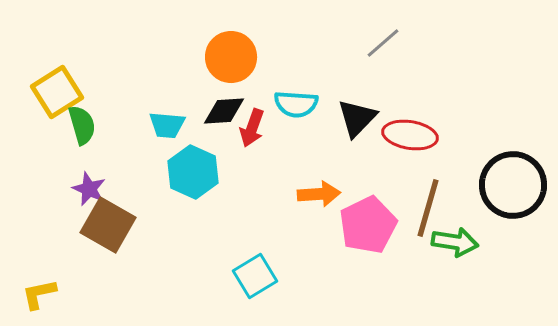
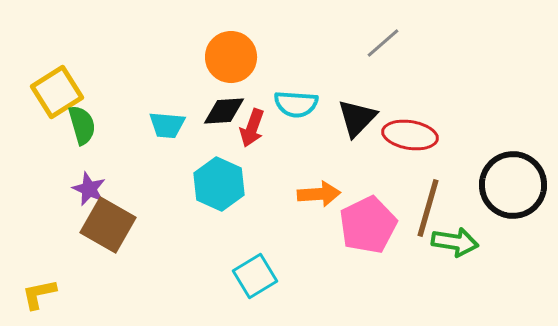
cyan hexagon: moved 26 px right, 12 px down
